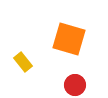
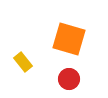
red circle: moved 6 px left, 6 px up
